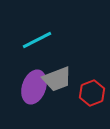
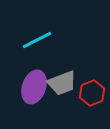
gray trapezoid: moved 5 px right, 4 px down
